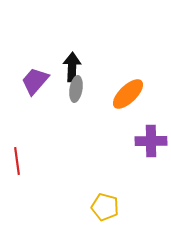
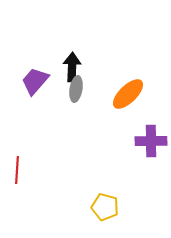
red line: moved 9 px down; rotated 12 degrees clockwise
